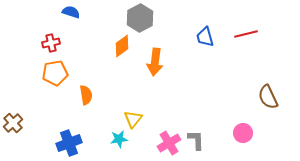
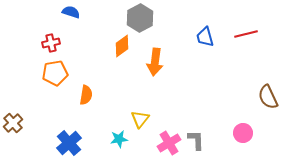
orange semicircle: rotated 18 degrees clockwise
yellow triangle: moved 7 px right
blue cross: rotated 20 degrees counterclockwise
